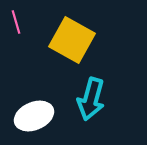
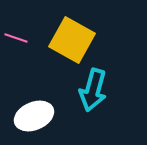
pink line: moved 16 px down; rotated 55 degrees counterclockwise
cyan arrow: moved 2 px right, 9 px up
